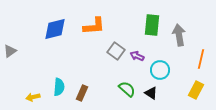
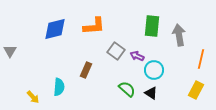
green rectangle: moved 1 px down
gray triangle: rotated 24 degrees counterclockwise
cyan circle: moved 6 px left
brown rectangle: moved 4 px right, 23 px up
yellow arrow: rotated 120 degrees counterclockwise
